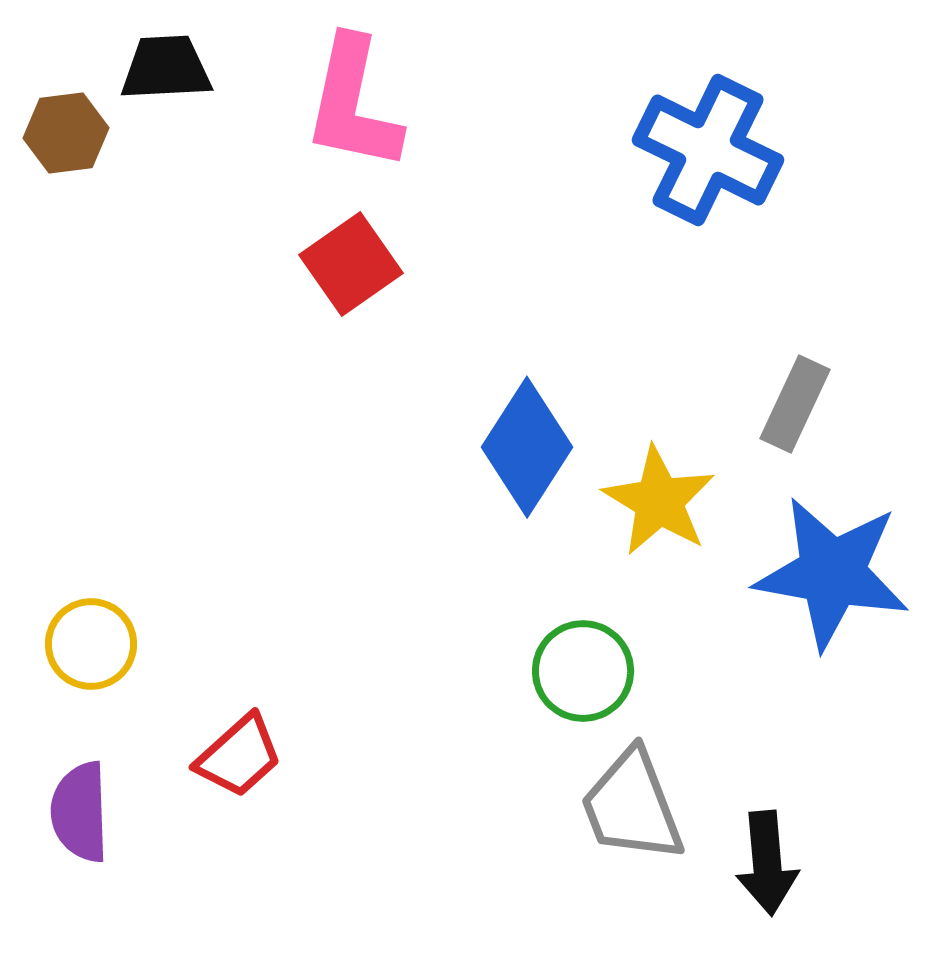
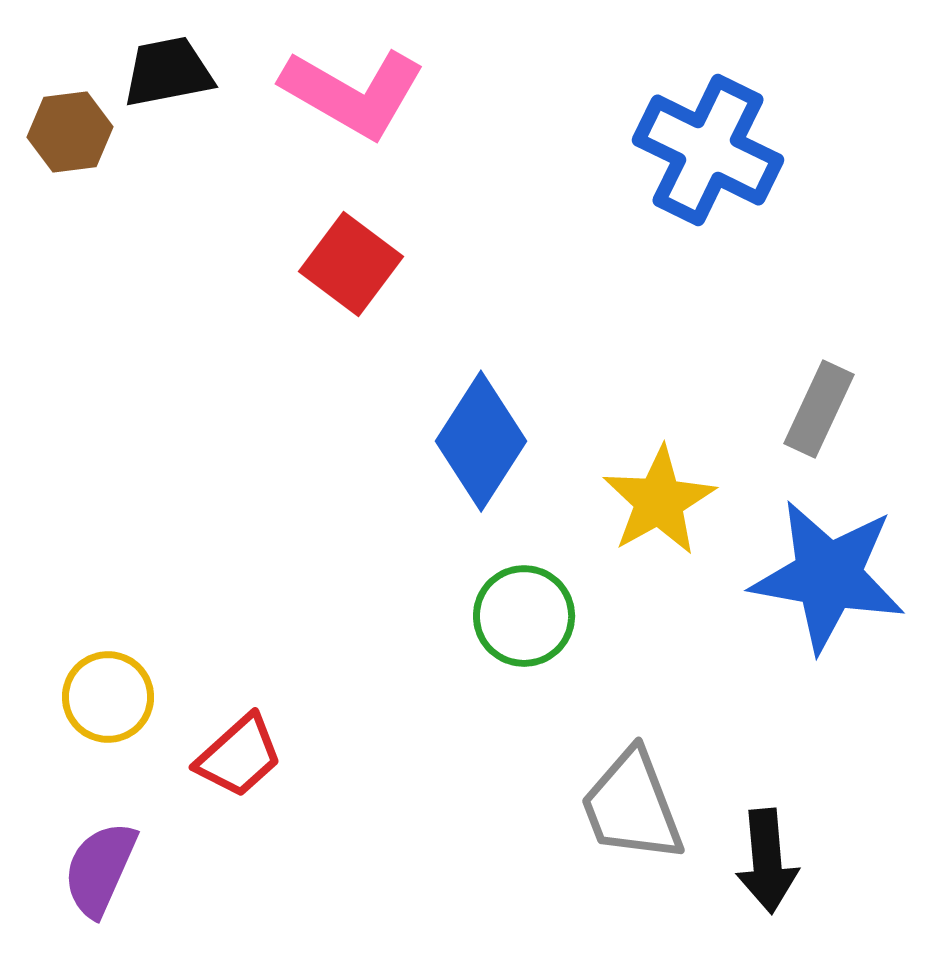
black trapezoid: moved 2 px right, 4 px down; rotated 8 degrees counterclockwise
pink L-shape: moved 11 px up; rotated 72 degrees counterclockwise
brown hexagon: moved 4 px right, 1 px up
red square: rotated 18 degrees counterclockwise
gray rectangle: moved 24 px right, 5 px down
blue diamond: moved 46 px left, 6 px up
yellow star: rotated 12 degrees clockwise
blue star: moved 4 px left, 3 px down
yellow circle: moved 17 px right, 53 px down
green circle: moved 59 px left, 55 px up
purple semicircle: moved 20 px right, 57 px down; rotated 26 degrees clockwise
black arrow: moved 2 px up
